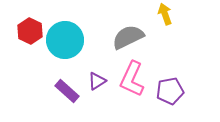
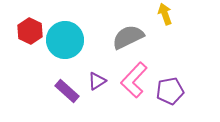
pink L-shape: moved 2 px right, 1 px down; rotated 18 degrees clockwise
